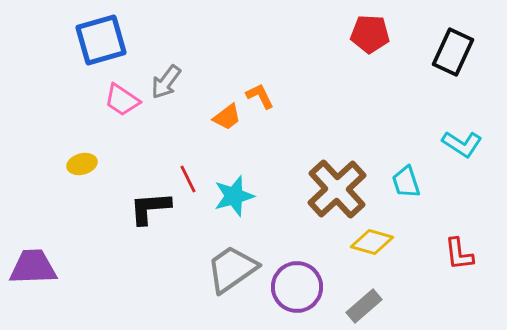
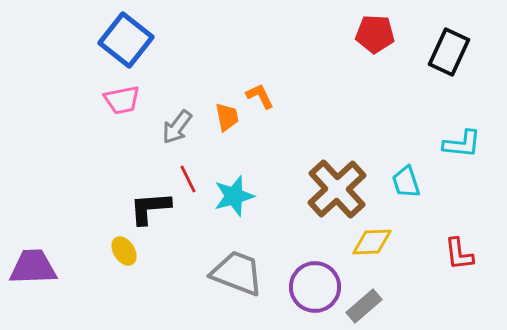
red pentagon: moved 5 px right
blue square: moved 25 px right; rotated 36 degrees counterclockwise
black rectangle: moved 4 px left
gray arrow: moved 11 px right, 45 px down
pink trapezoid: rotated 45 degrees counterclockwise
orange trapezoid: rotated 64 degrees counterclockwise
cyan L-shape: rotated 27 degrees counterclockwise
yellow ellipse: moved 42 px right, 87 px down; rotated 72 degrees clockwise
yellow diamond: rotated 18 degrees counterclockwise
gray trapezoid: moved 5 px right, 4 px down; rotated 56 degrees clockwise
purple circle: moved 18 px right
